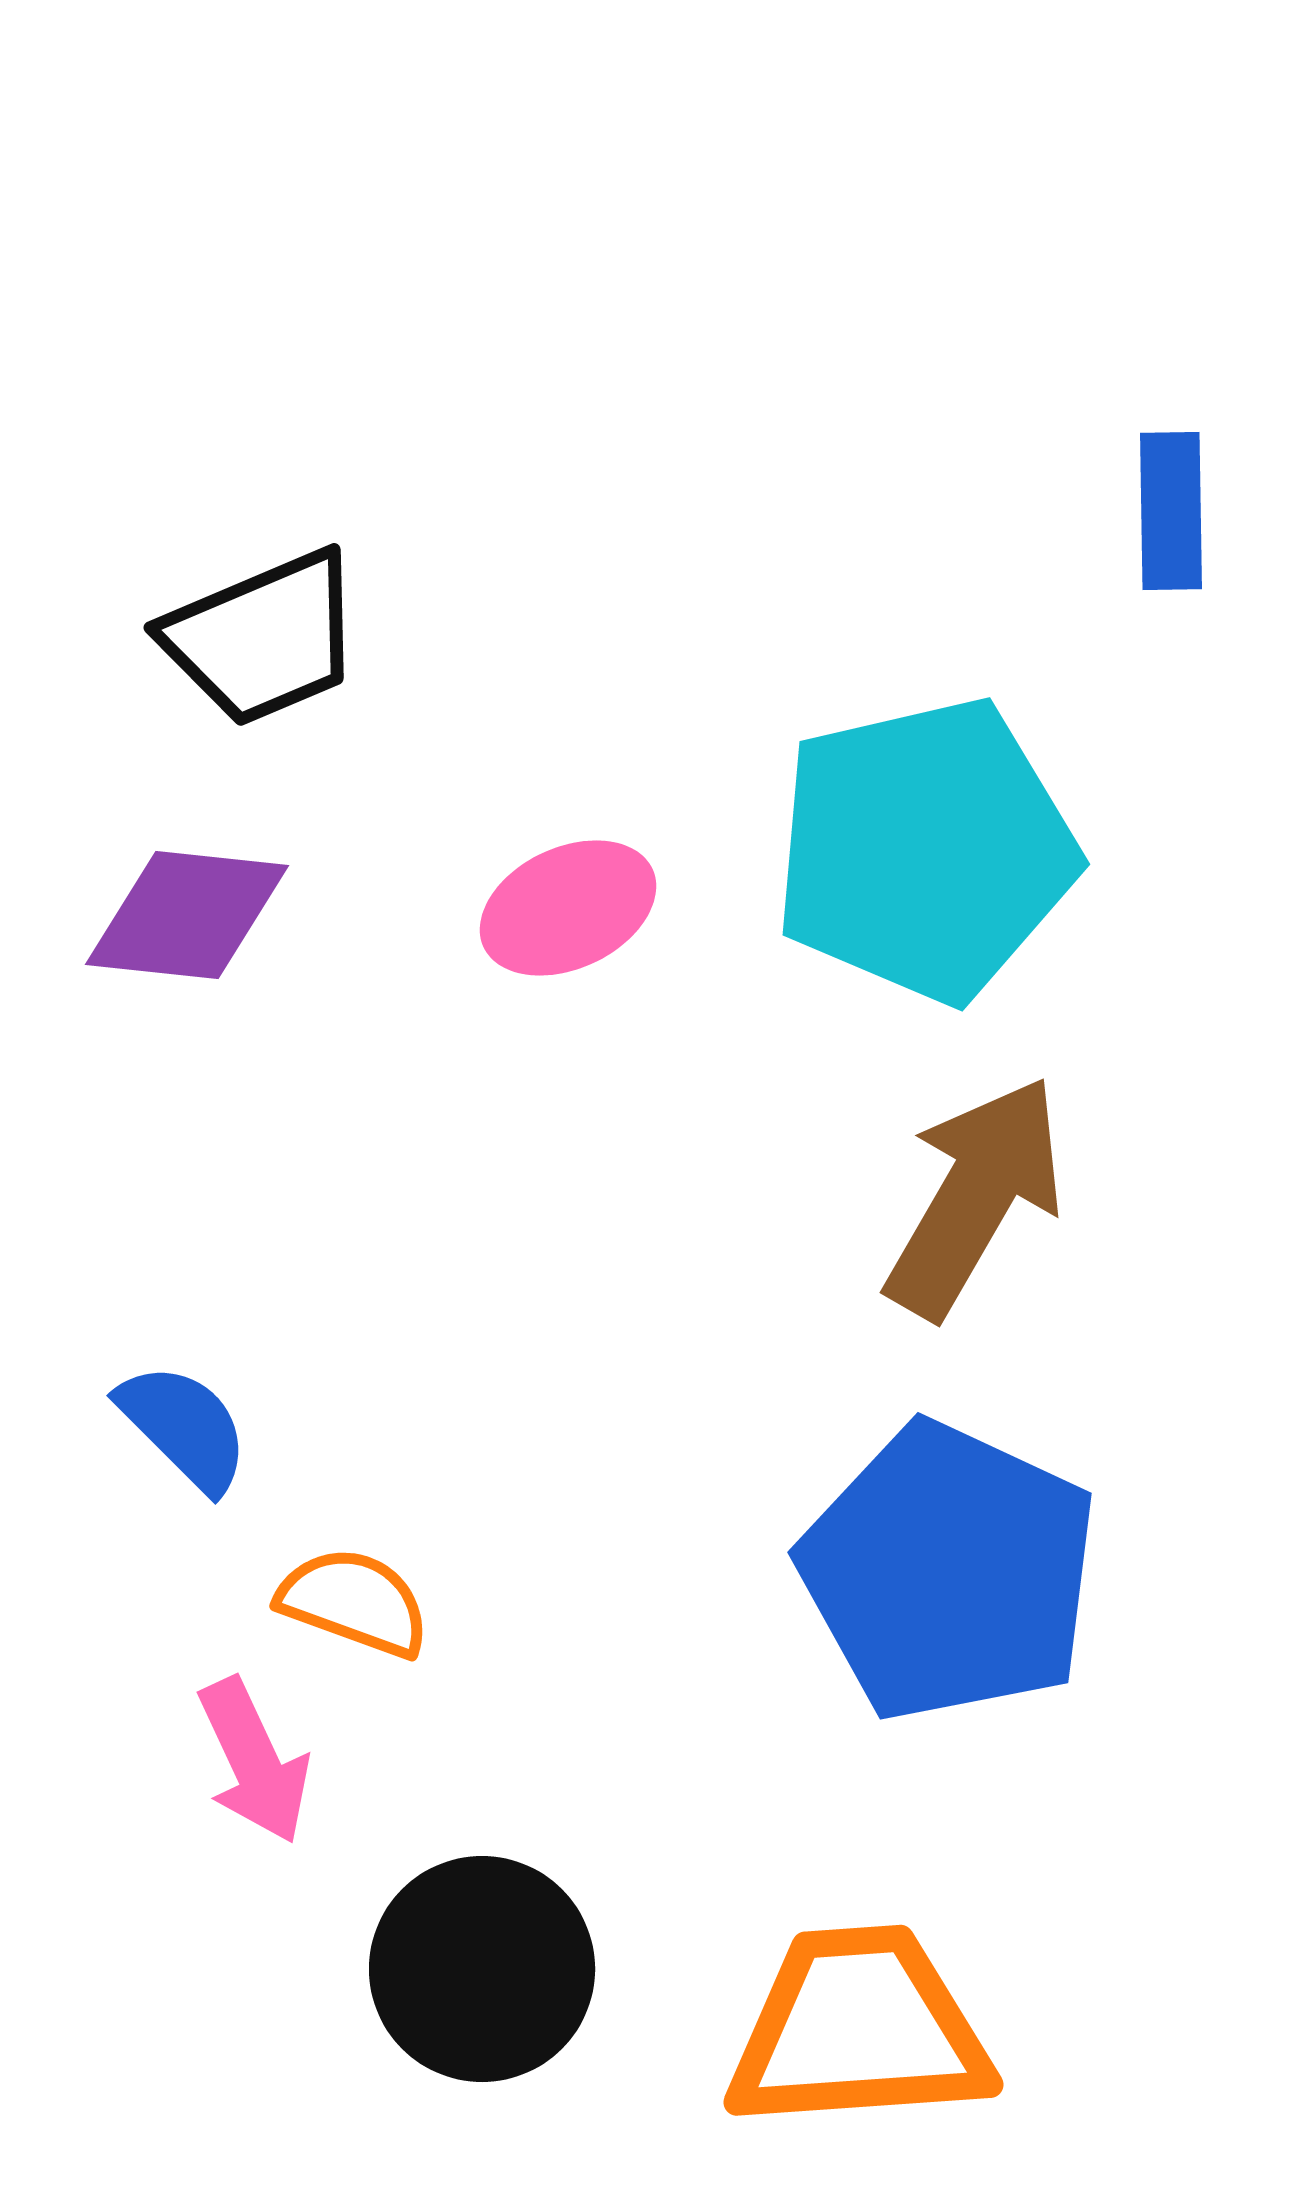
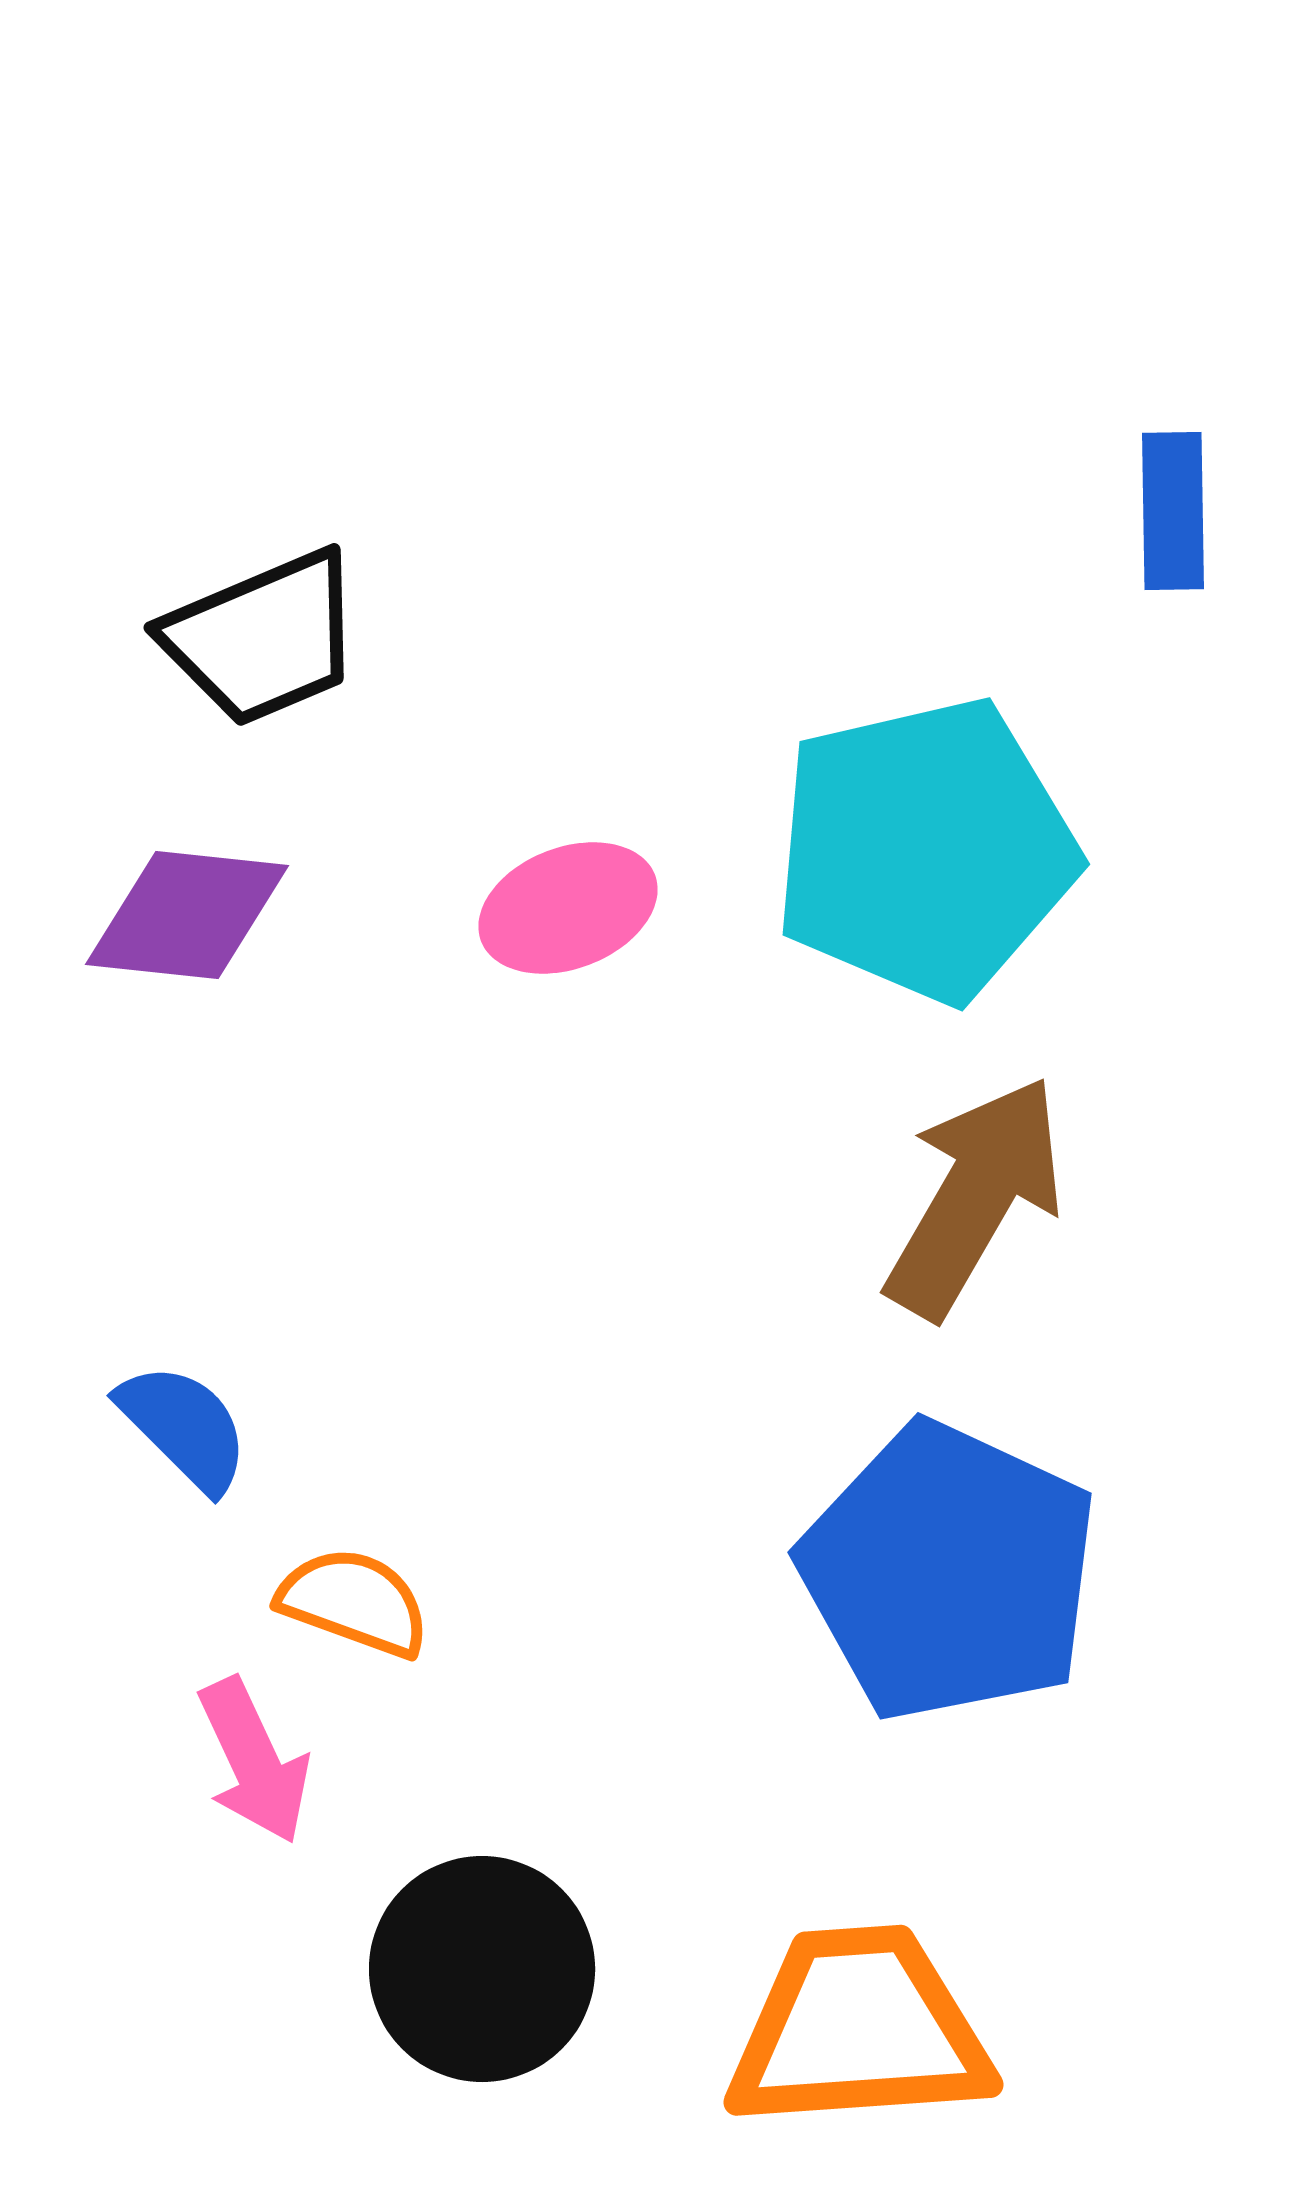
blue rectangle: moved 2 px right
pink ellipse: rotated 4 degrees clockwise
